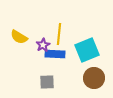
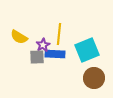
gray square: moved 10 px left, 25 px up
